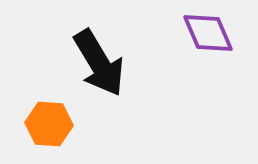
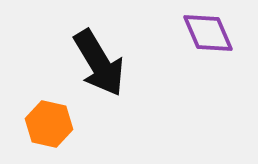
orange hexagon: rotated 9 degrees clockwise
